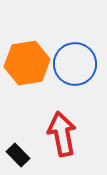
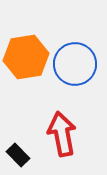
orange hexagon: moved 1 px left, 6 px up
